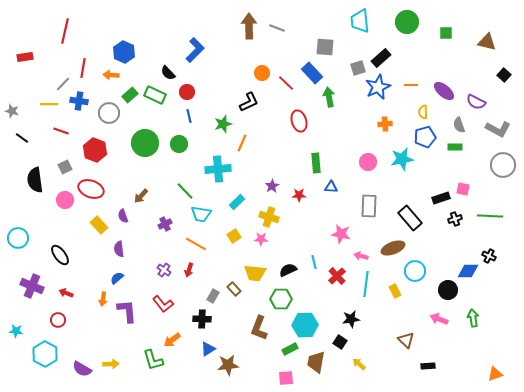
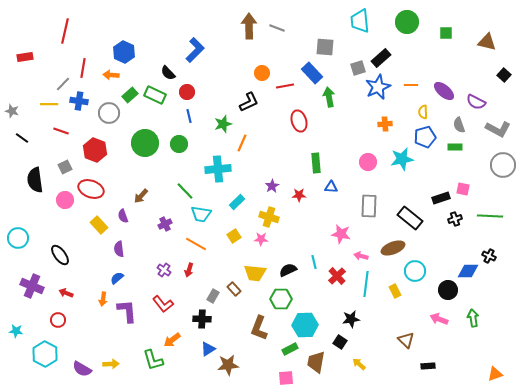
red line at (286, 83): moved 1 px left, 3 px down; rotated 54 degrees counterclockwise
black rectangle at (410, 218): rotated 10 degrees counterclockwise
